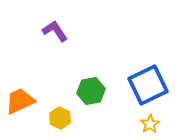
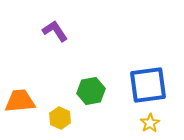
blue square: rotated 18 degrees clockwise
orange trapezoid: rotated 20 degrees clockwise
yellow star: moved 1 px up
